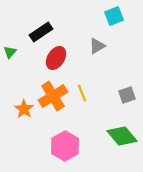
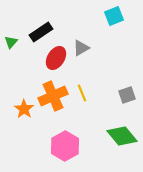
gray triangle: moved 16 px left, 2 px down
green triangle: moved 1 px right, 10 px up
orange cross: rotated 8 degrees clockwise
